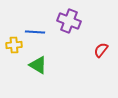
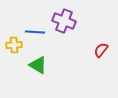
purple cross: moved 5 px left
